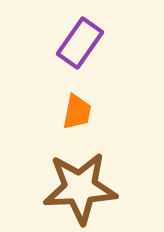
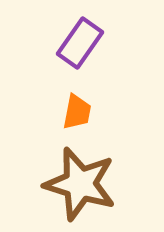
brown star: moved 4 px up; rotated 20 degrees clockwise
